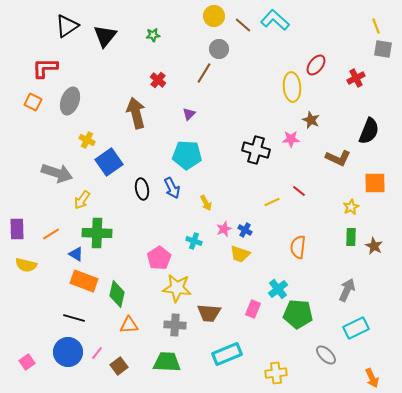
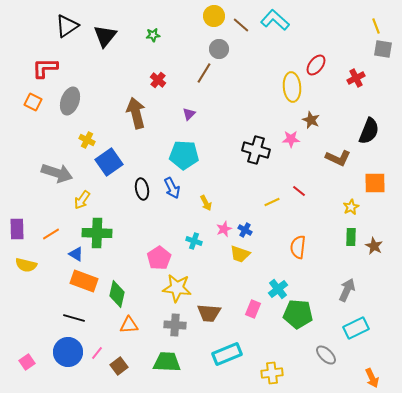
brown line at (243, 25): moved 2 px left
cyan pentagon at (187, 155): moved 3 px left
yellow cross at (276, 373): moved 4 px left
